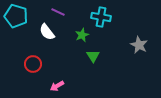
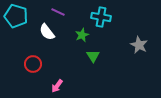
pink arrow: rotated 24 degrees counterclockwise
